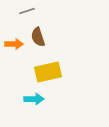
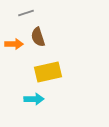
gray line: moved 1 px left, 2 px down
